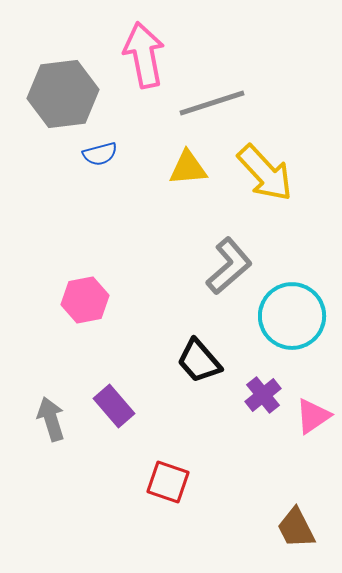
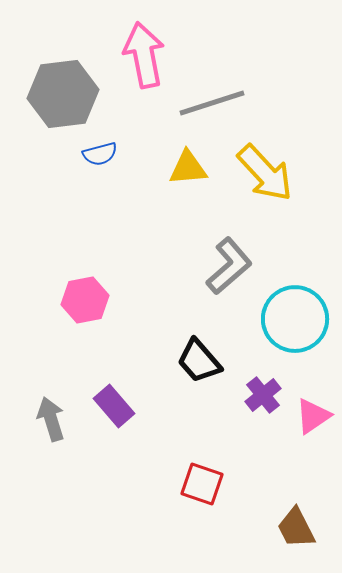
cyan circle: moved 3 px right, 3 px down
red square: moved 34 px right, 2 px down
